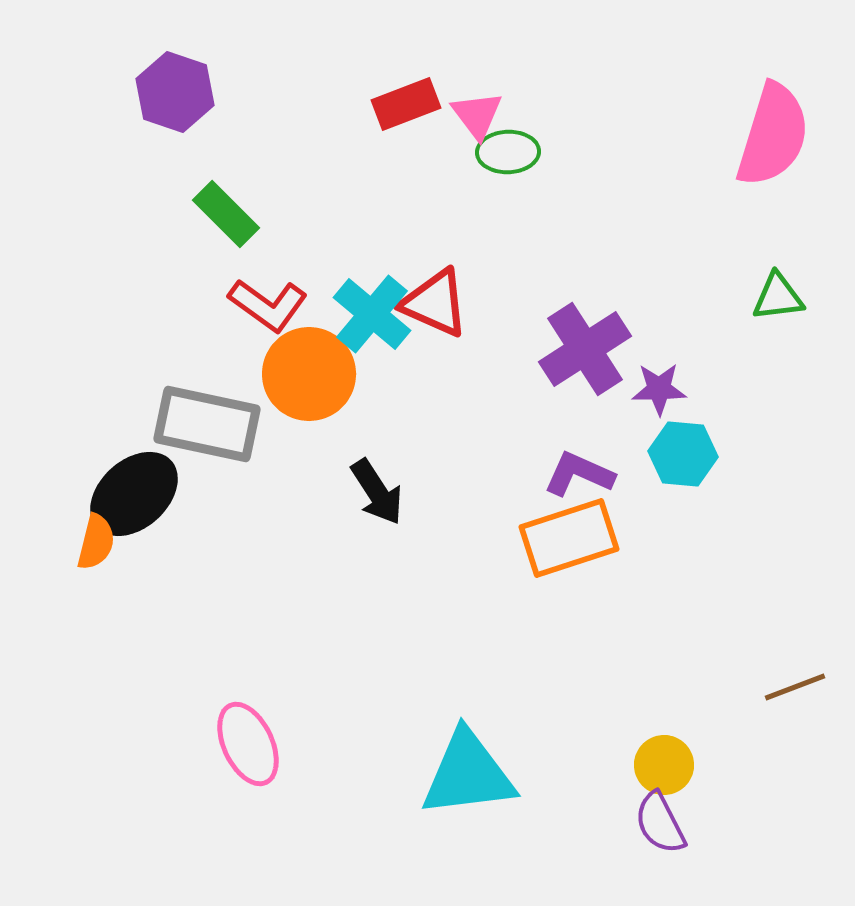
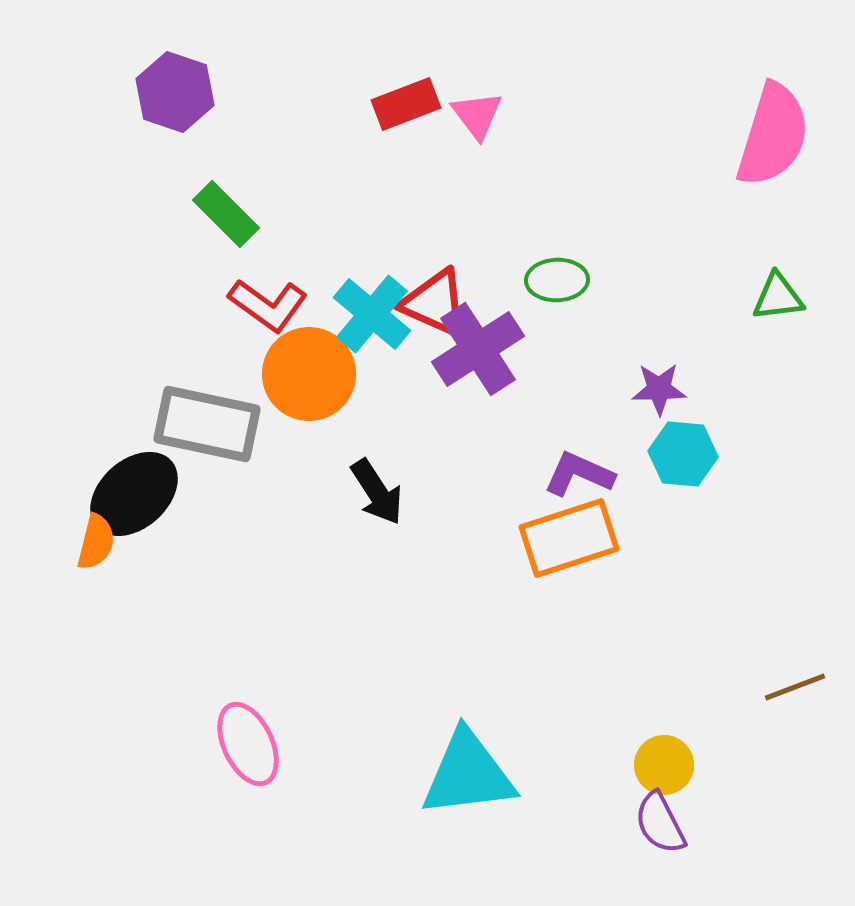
green ellipse: moved 49 px right, 128 px down
purple cross: moved 107 px left
